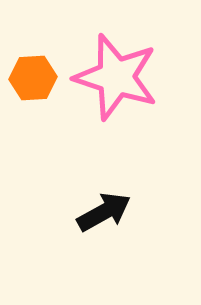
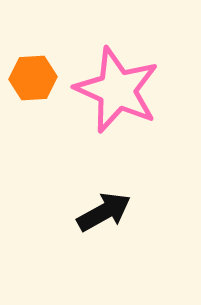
pink star: moved 1 px right, 13 px down; rotated 6 degrees clockwise
